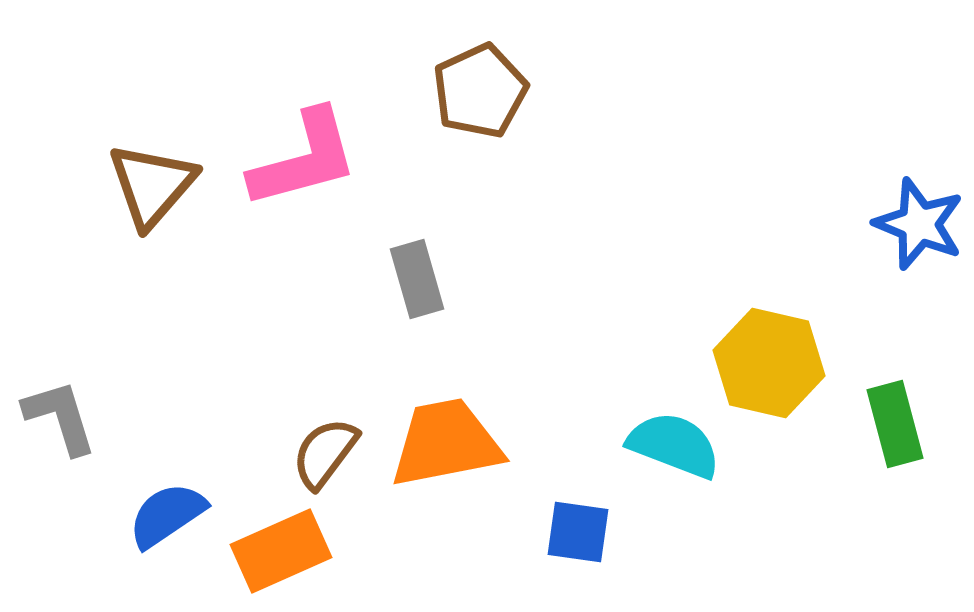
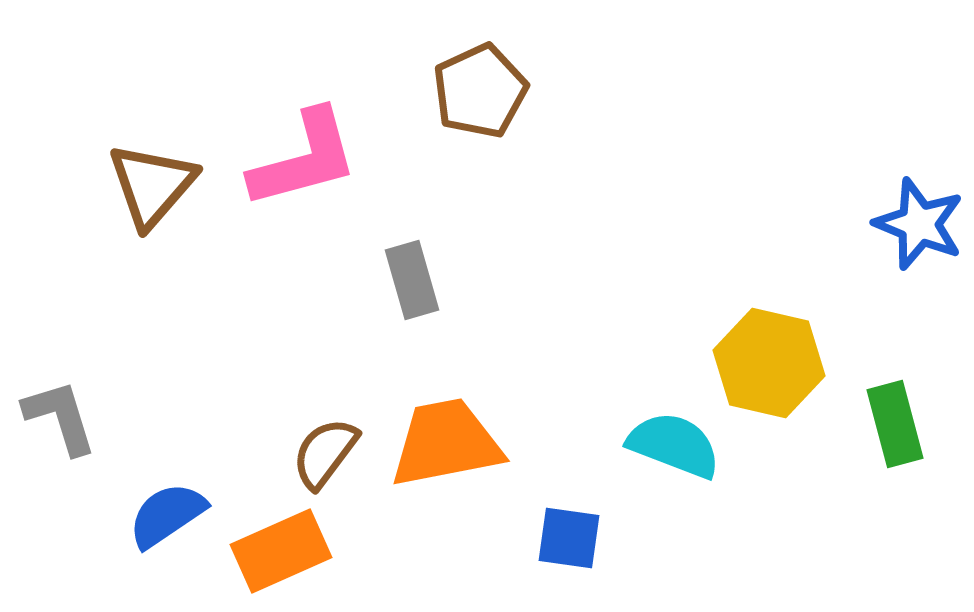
gray rectangle: moved 5 px left, 1 px down
blue square: moved 9 px left, 6 px down
